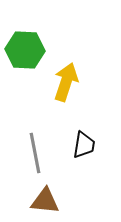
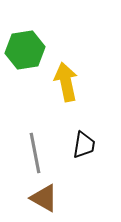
green hexagon: rotated 12 degrees counterclockwise
yellow arrow: rotated 30 degrees counterclockwise
brown triangle: moved 1 px left, 3 px up; rotated 24 degrees clockwise
